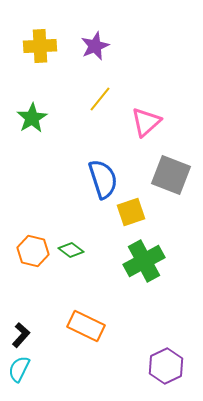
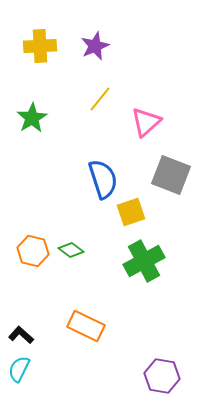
black L-shape: rotated 90 degrees counterclockwise
purple hexagon: moved 4 px left, 10 px down; rotated 24 degrees counterclockwise
